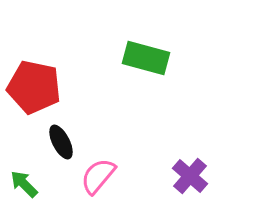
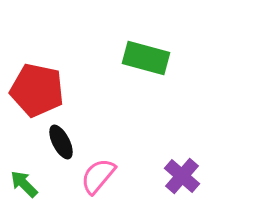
red pentagon: moved 3 px right, 3 px down
purple cross: moved 8 px left
